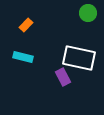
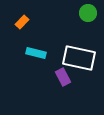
orange rectangle: moved 4 px left, 3 px up
cyan rectangle: moved 13 px right, 4 px up
